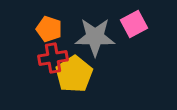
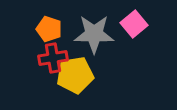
pink square: rotated 12 degrees counterclockwise
gray star: moved 1 px left, 3 px up
yellow pentagon: moved 1 px right, 1 px down; rotated 24 degrees clockwise
